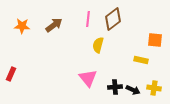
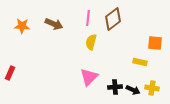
pink line: moved 1 px up
brown arrow: moved 1 px up; rotated 60 degrees clockwise
orange square: moved 3 px down
yellow semicircle: moved 7 px left, 3 px up
yellow rectangle: moved 1 px left, 2 px down
red rectangle: moved 1 px left, 1 px up
pink triangle: moved 1 px right, 1 px up; rotated 24 degrees clockwise
yellow cross: moved 2 px left
